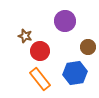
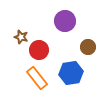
brown star: moved 4 px left, 1 px down
red circle: moved 1 px left, 1 px up
blue hexagon: moved 4 px left
orange rectangle: moved 3 px left, 1 px up
